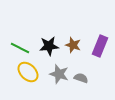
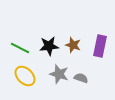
purple rectangle: rotated 10 degrees counterclockwise
yellow ellipse: moved 3 px left, 4 px down
